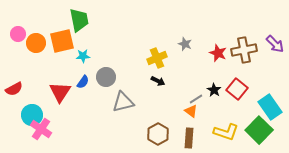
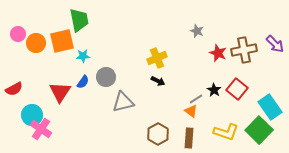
gray star: moved 12 px right, 13 px up
